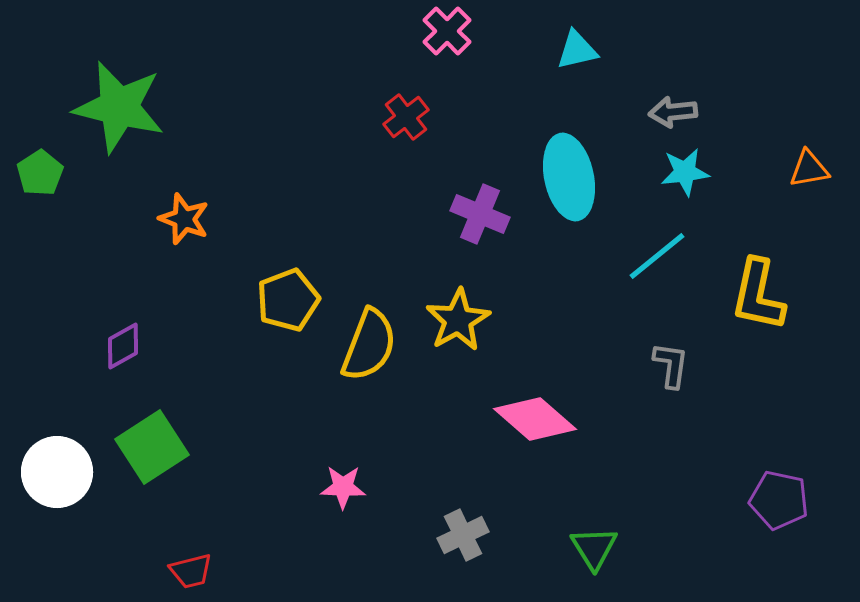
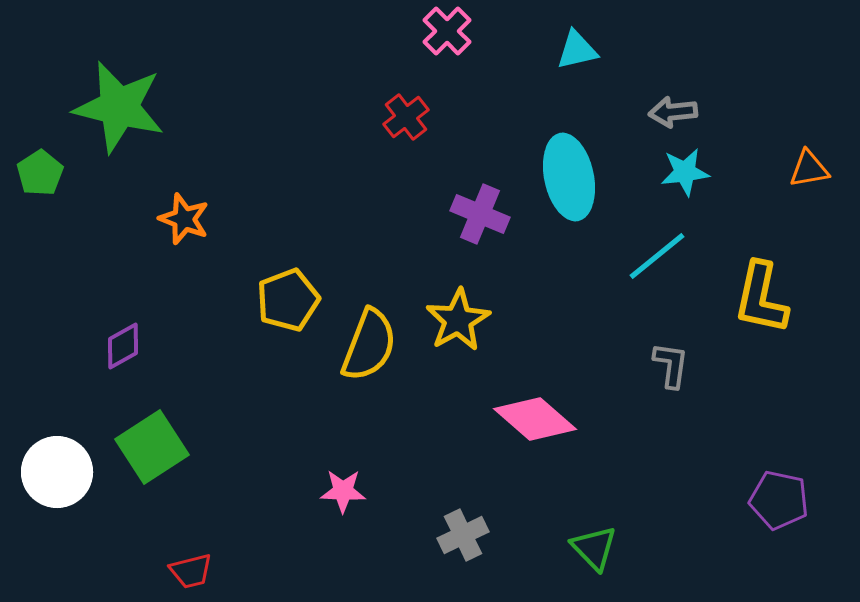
yellow L-shape: moved 3 px right, 3 px down
pink star: moved 4 px down
green triangle: rotated 12 degrees counterclockwise
